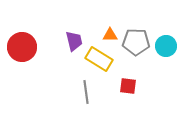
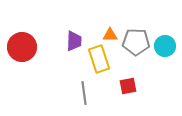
purple trapezoid: rotated 15 degrees clockwise
cyan circle: moved 1 px left
yellow rectangle: rotated 40 degrees clockwise
red square: rotated 18 degrees counterclockwise
gray line: moved 2 px left, 1 px down
